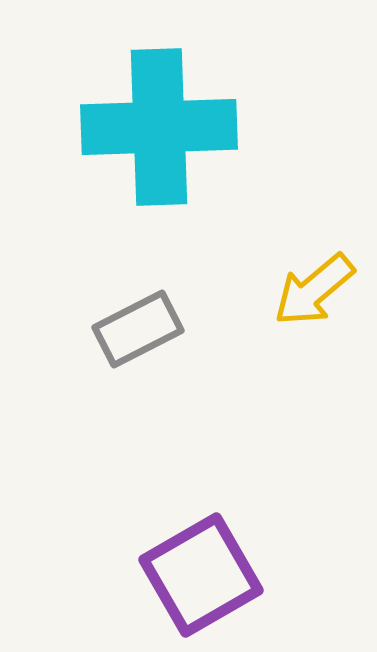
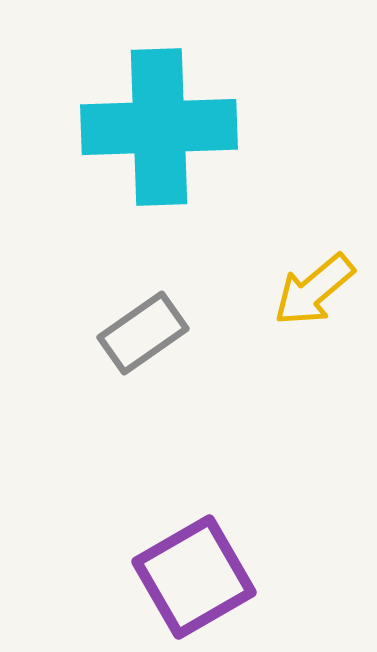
gray rectangle: moved 5 px right, 4 px down; rotated 8 degrees counterclockwise
purple square: moved 7 px left, 2 px down
